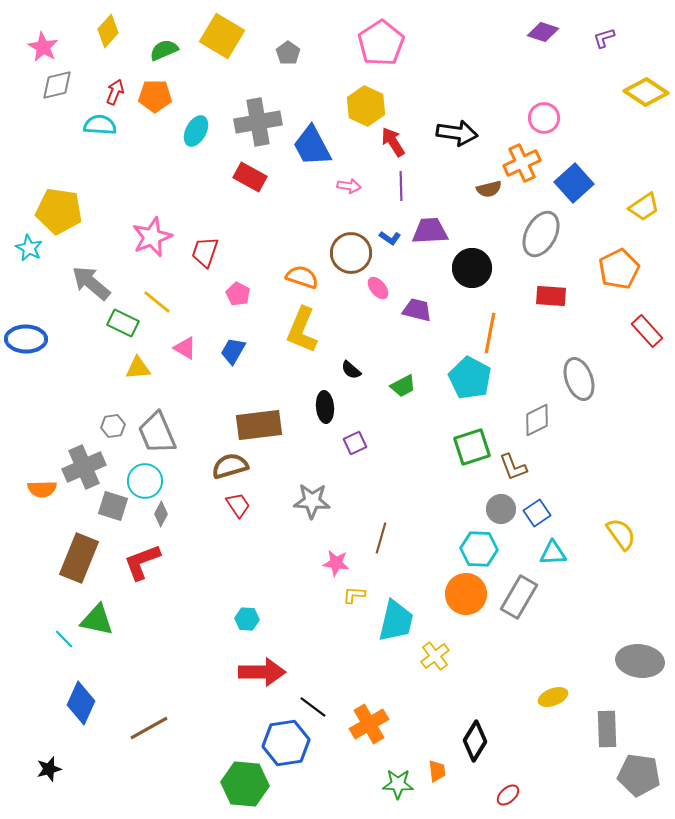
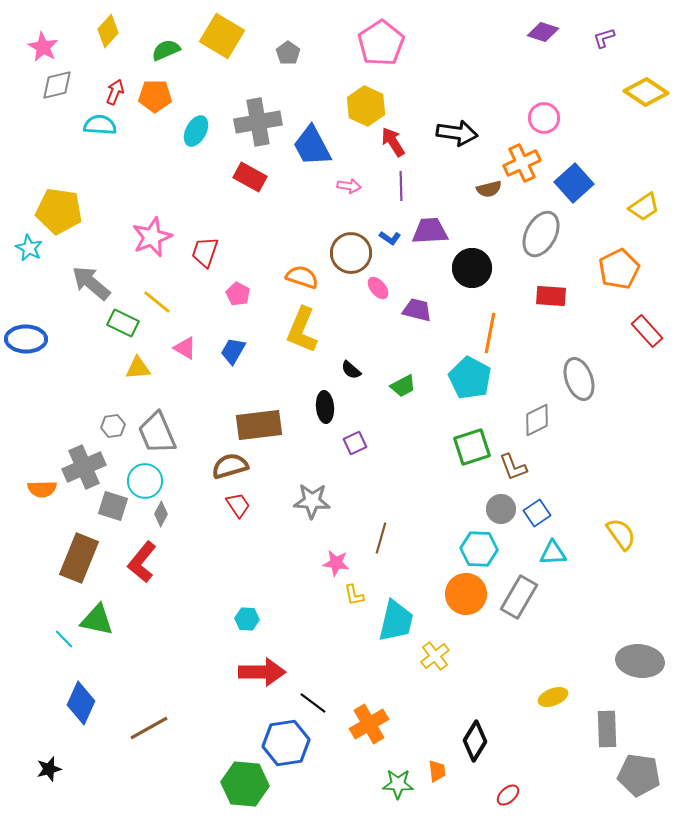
green semicircle at (164, 50): moved 2 px right
red L-shape at (142, 562): rotated 30 degrees counterclockwise
yellow L-shape at (354, 595): rotated 105 degrees counterclockwise
black line at (313, 707): moved 4 px up
